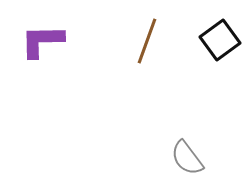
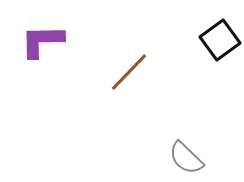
brown line: moved 18 px left, 31 px down; rotated 24 degrees clockwise
gray semicircle: moved 1 px left; rotated 9 degrees counterclockwise
